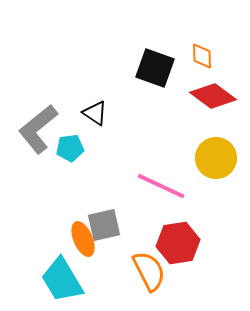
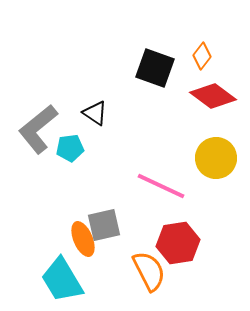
orange diamond: rotated 40 degrees clockwise
